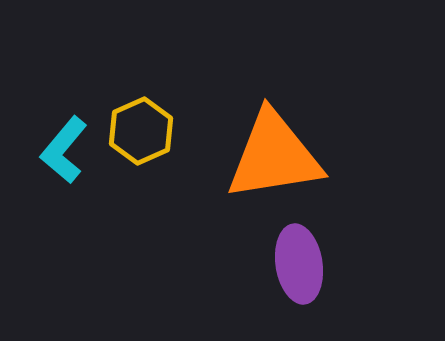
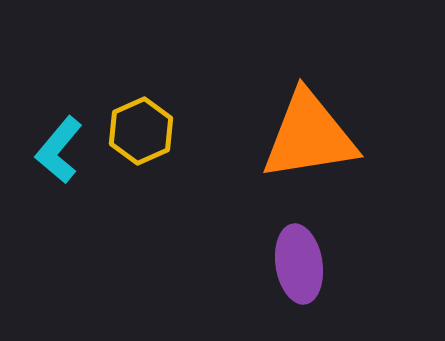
cyan L-shape: moved 5 px left
orange triangle: moved 35 px right, 20 px up
